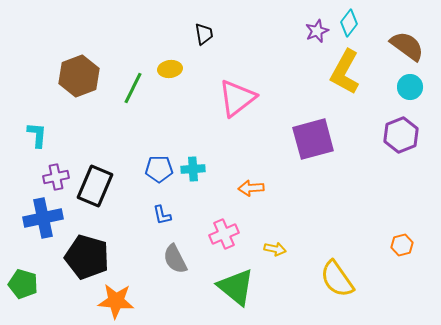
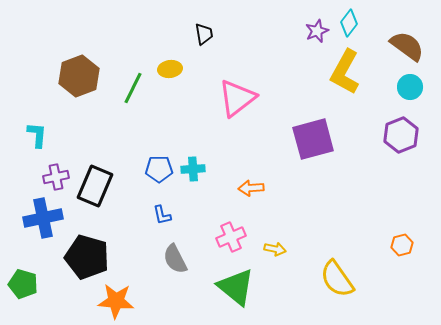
pink cross: moved 7 px right, 3 px down
